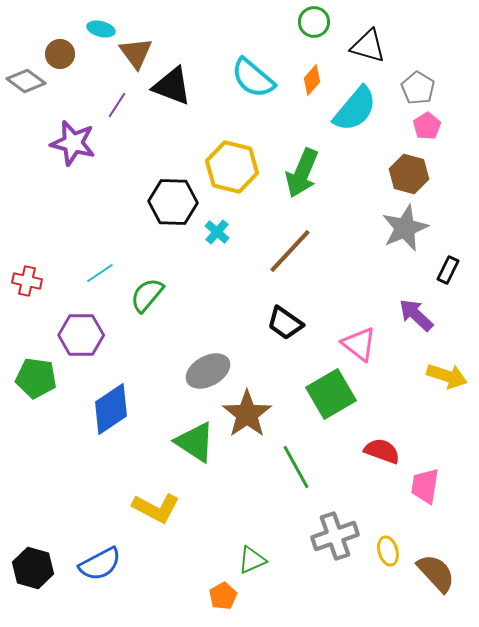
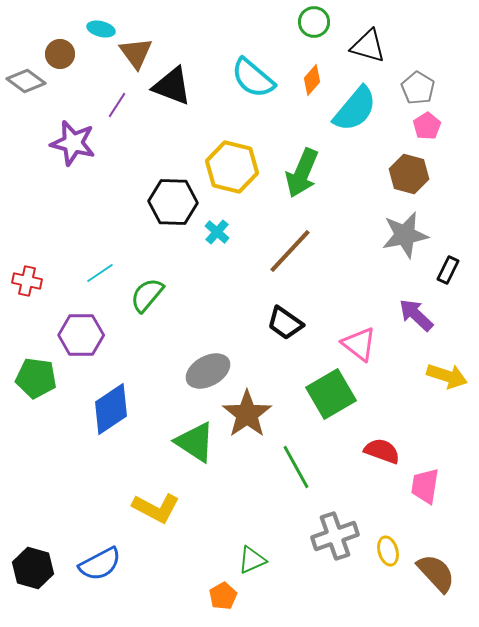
gray star at (405, 228): moved 7 px down; rotated 12 degrees clockwise
